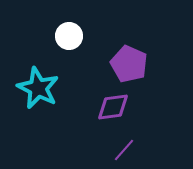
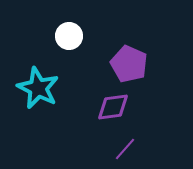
purple line: moved 1 px right, 1 px up
